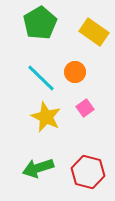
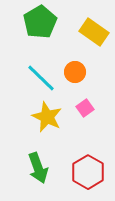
green pentagon: moved 1 px up
yellow star: moved 1 px right
green arrow: rotated 92 degrees counterclockwise
red hexagon: rotated 16 degrees clockwise
